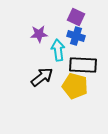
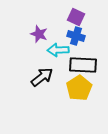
purple star: rotated 24 degrees clockwise
cyan arrow: rotated 85 degrees counterclockwise
yellow pentagon: moved 4 px right, 2 px down; rotated 25 degrees clockwise
